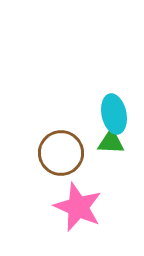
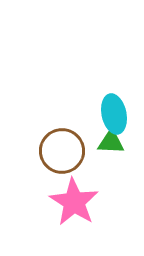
brown circle: moved 1 px right, 2 px up
pink star: moved 4 px left, 5 px up; rotated 9 degrees clockwise
